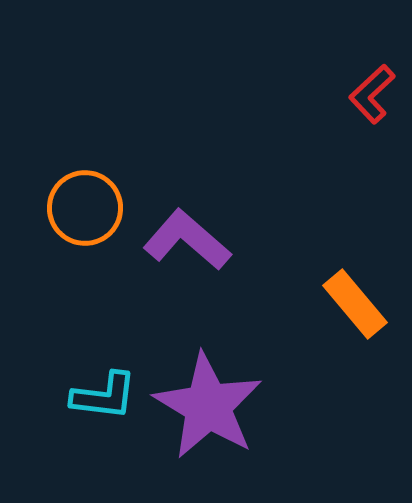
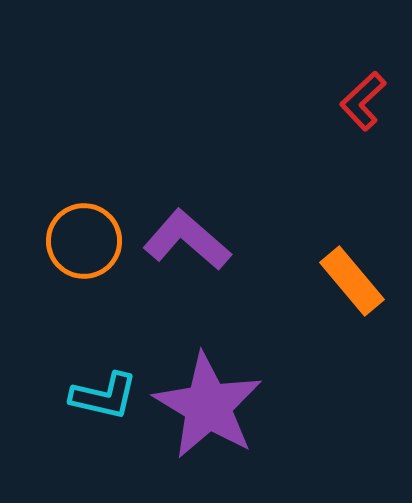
red L-shape: moved 9 px left, 7 px down
orange circle: moved 1 px left, 33 px down
orange rectangle: moved 3 px left, 23 px up
cyan L-shape: rotated 6 degrees clockwise
